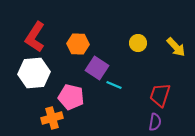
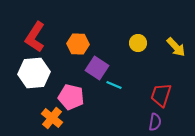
red trapezoid: moved 1 px right
orange cross: rotated 35 degrees counterclockwise
